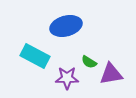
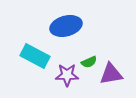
green semicircle: rotated 56 degrees counterclockwise
purple star: moved 3 px up
